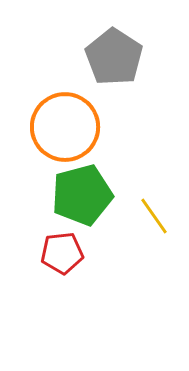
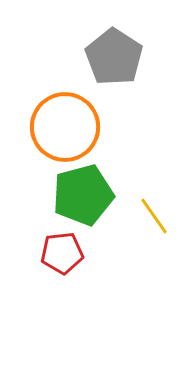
green pentagon: moved 1 px right
